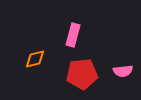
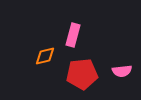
orange diamond: moved 10 px right, 3 px up
pink semicircle: moved 1 px left
